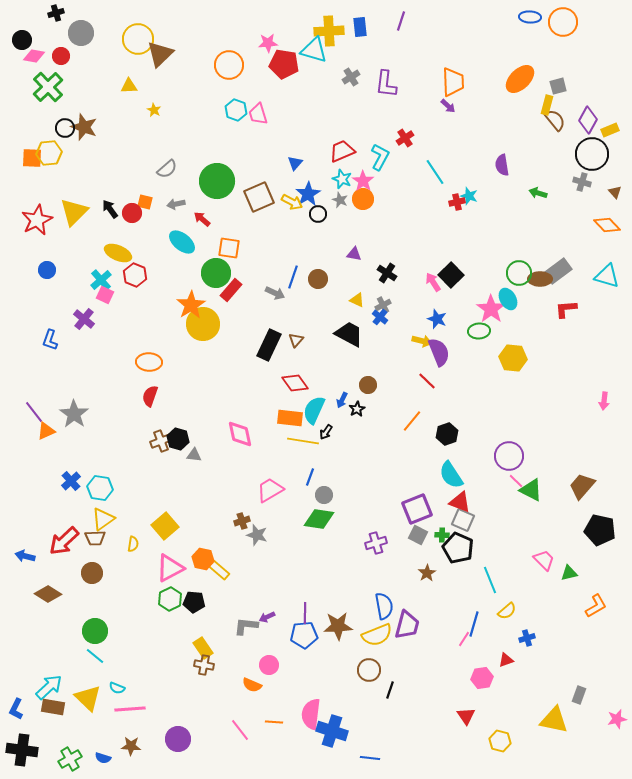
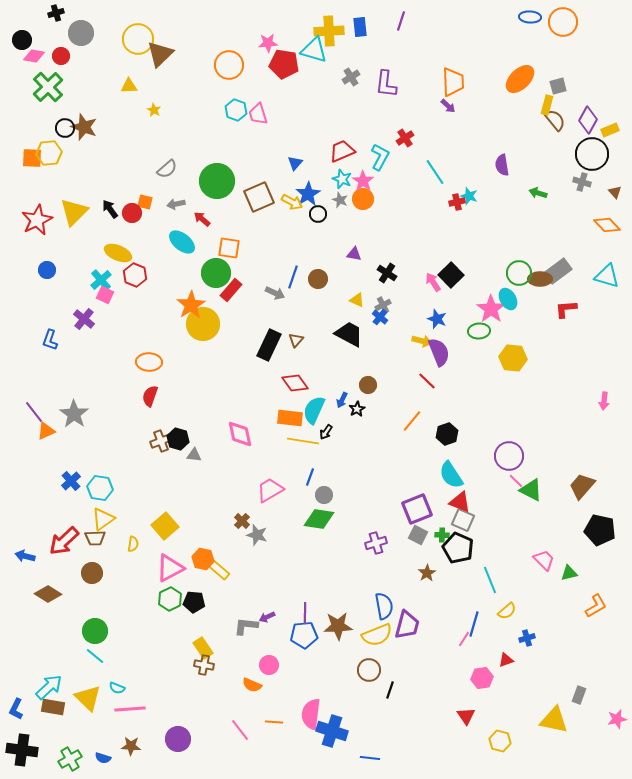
brown cross at (242, 521): rotated 28 degrees counterclockwise
